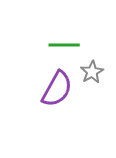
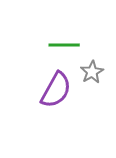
purple semicircle: moved 1 px left, 1 px down
